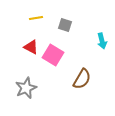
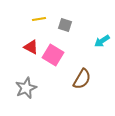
yellow line: moved 3 px right, 1 px down
cyan arrow: rotated 70 degrees clockwise
